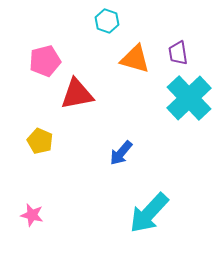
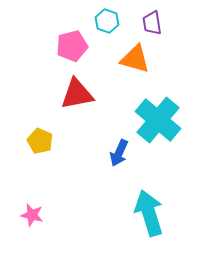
purple trapezoid: moved 26 px left, 30 px up
pink pentagon: moved 27 px right, 15 px up
cyan cross: moved 31 px left, 22 px down; rotated 6 degrees counterclockwise
blue arrow: moved 2 px left; rotated 16 degrees counterclockwise
cyan arrow: rotated 120 degrees clockwise
